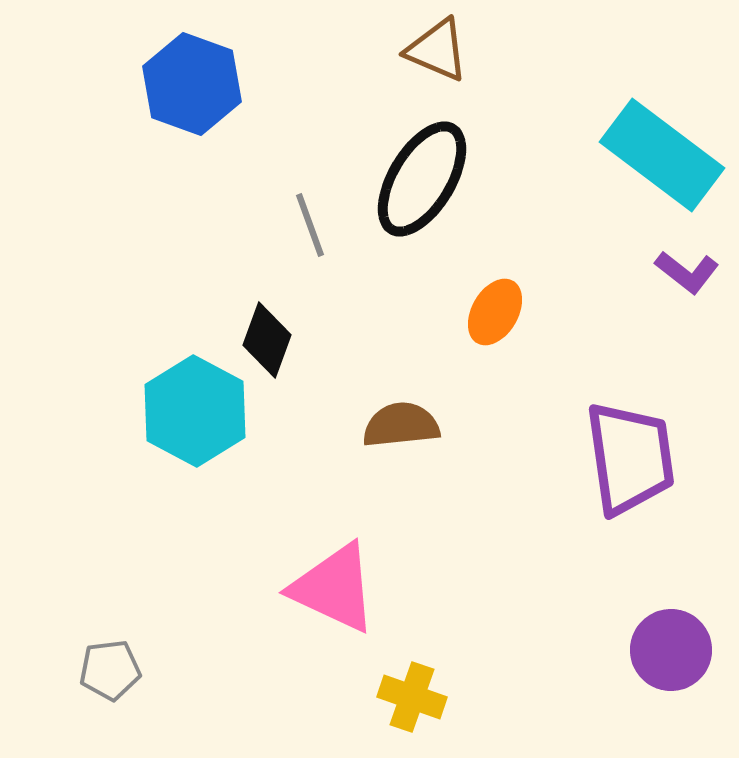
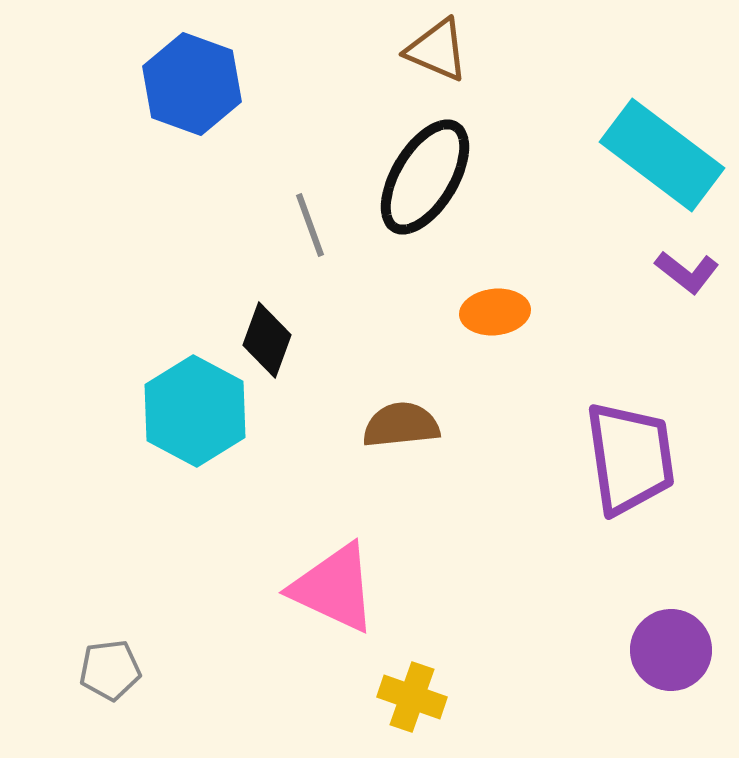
black ellipse: moved 3 px right, 2 px up
orange ellipse: rotated 54 degrees clockwise
